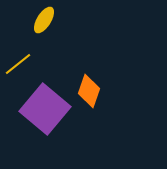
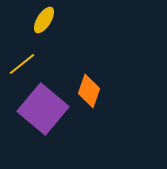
yellow line: moved 4 px right
purple square: moved 2 px left
